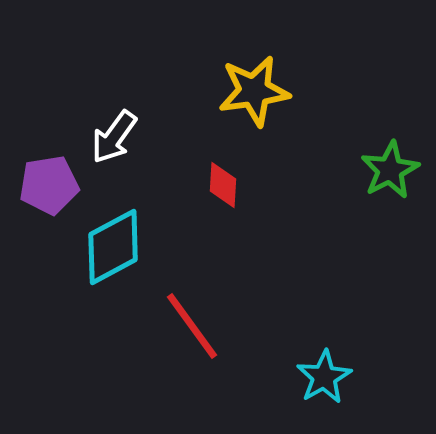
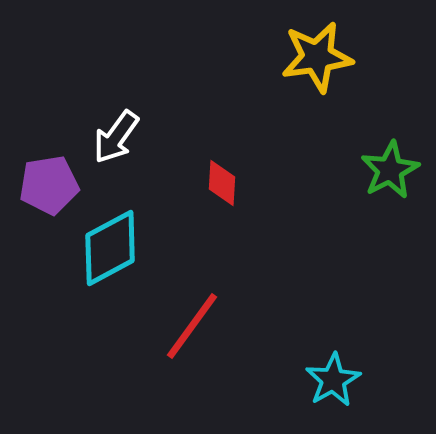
yellow star: moved 63 px right, 34 px up
white arrow: moved 2 px right
red diamond: moved 1 px left, 2 px up
cyan diamond: moved 3 px left, 1 px down
red line: rotated 72 degrees clockwise
cyan star: moved 9 px right, 3 px down
